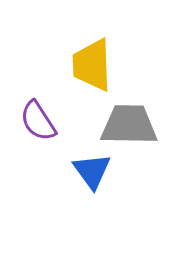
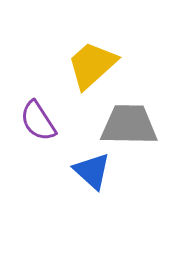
yellow trapezoid: rotated 50 degrees clockwise
blue triangle: rotated 12 degrees counterclockwise
